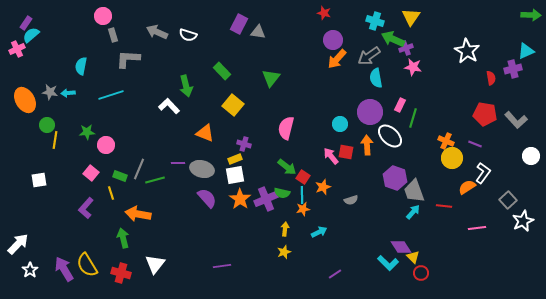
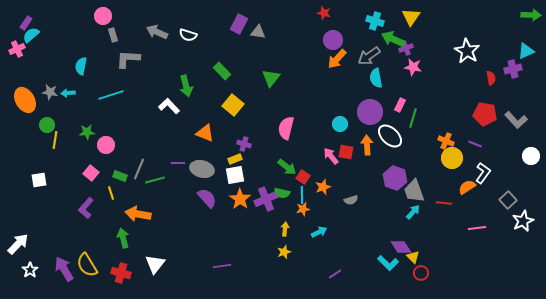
red line at (444, 206): moved 3 px up
